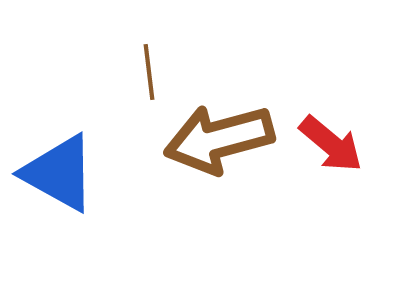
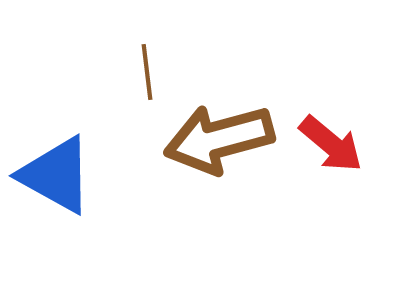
brown line: moved 2 px left
blue triangle: moved 3 px left, 2 px down
